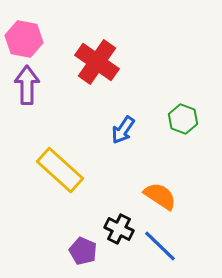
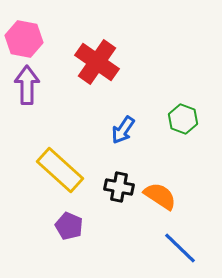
black cross: moved 42 px up; rotated 16 degrees counterclockwise
blue line: moved 20 px right, 2 px down
purple pentagon: moved 14 px left, 25 px up
